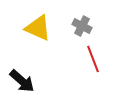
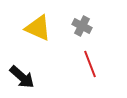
red line: moved 3 px left, 5 px down
black arrow: moved 4 px up
